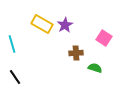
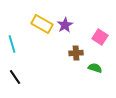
pink square: moved 4 px left, 1 px up
